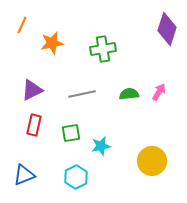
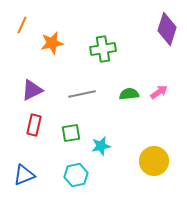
pink arrow: rotated 24 degrees clockwise
yellow circle: moved 2 px right
cyan hexagon: moved 2 px up; rotated 15 degrees clockwise
